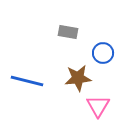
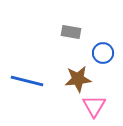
gray rectangle: moved 3 px right
brown star: moved 1 px down
pink triangle: moved 4 px left
